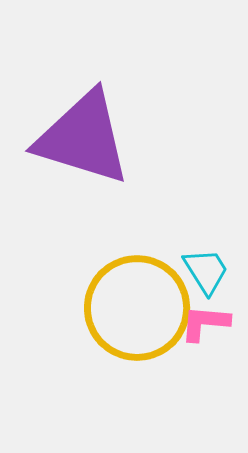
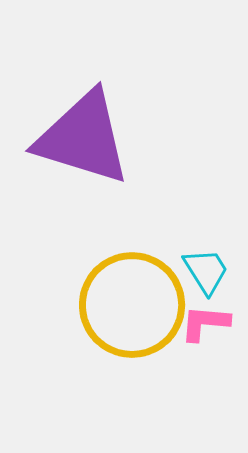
yellow circle: moved 5 px left, 3 px up
